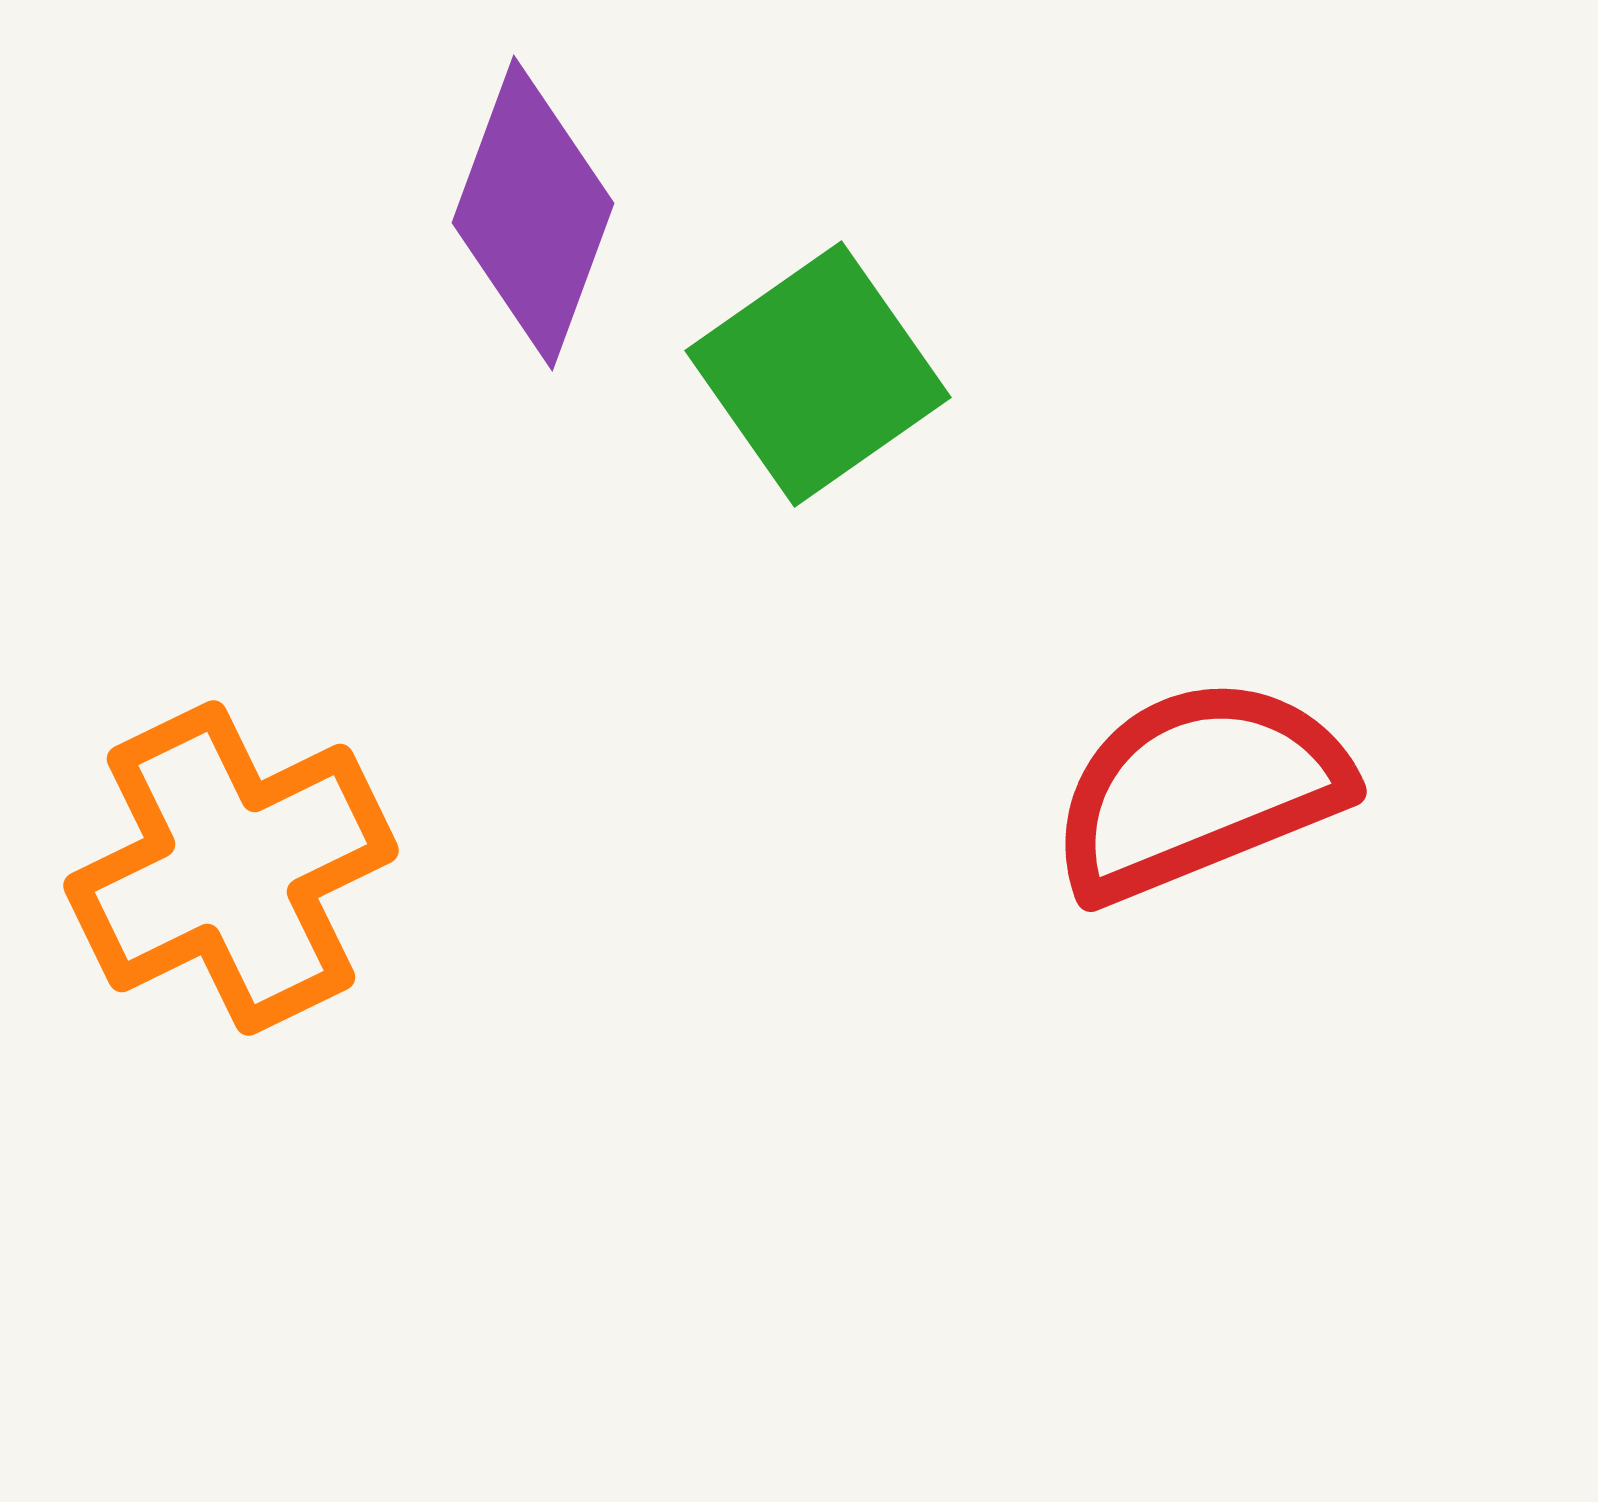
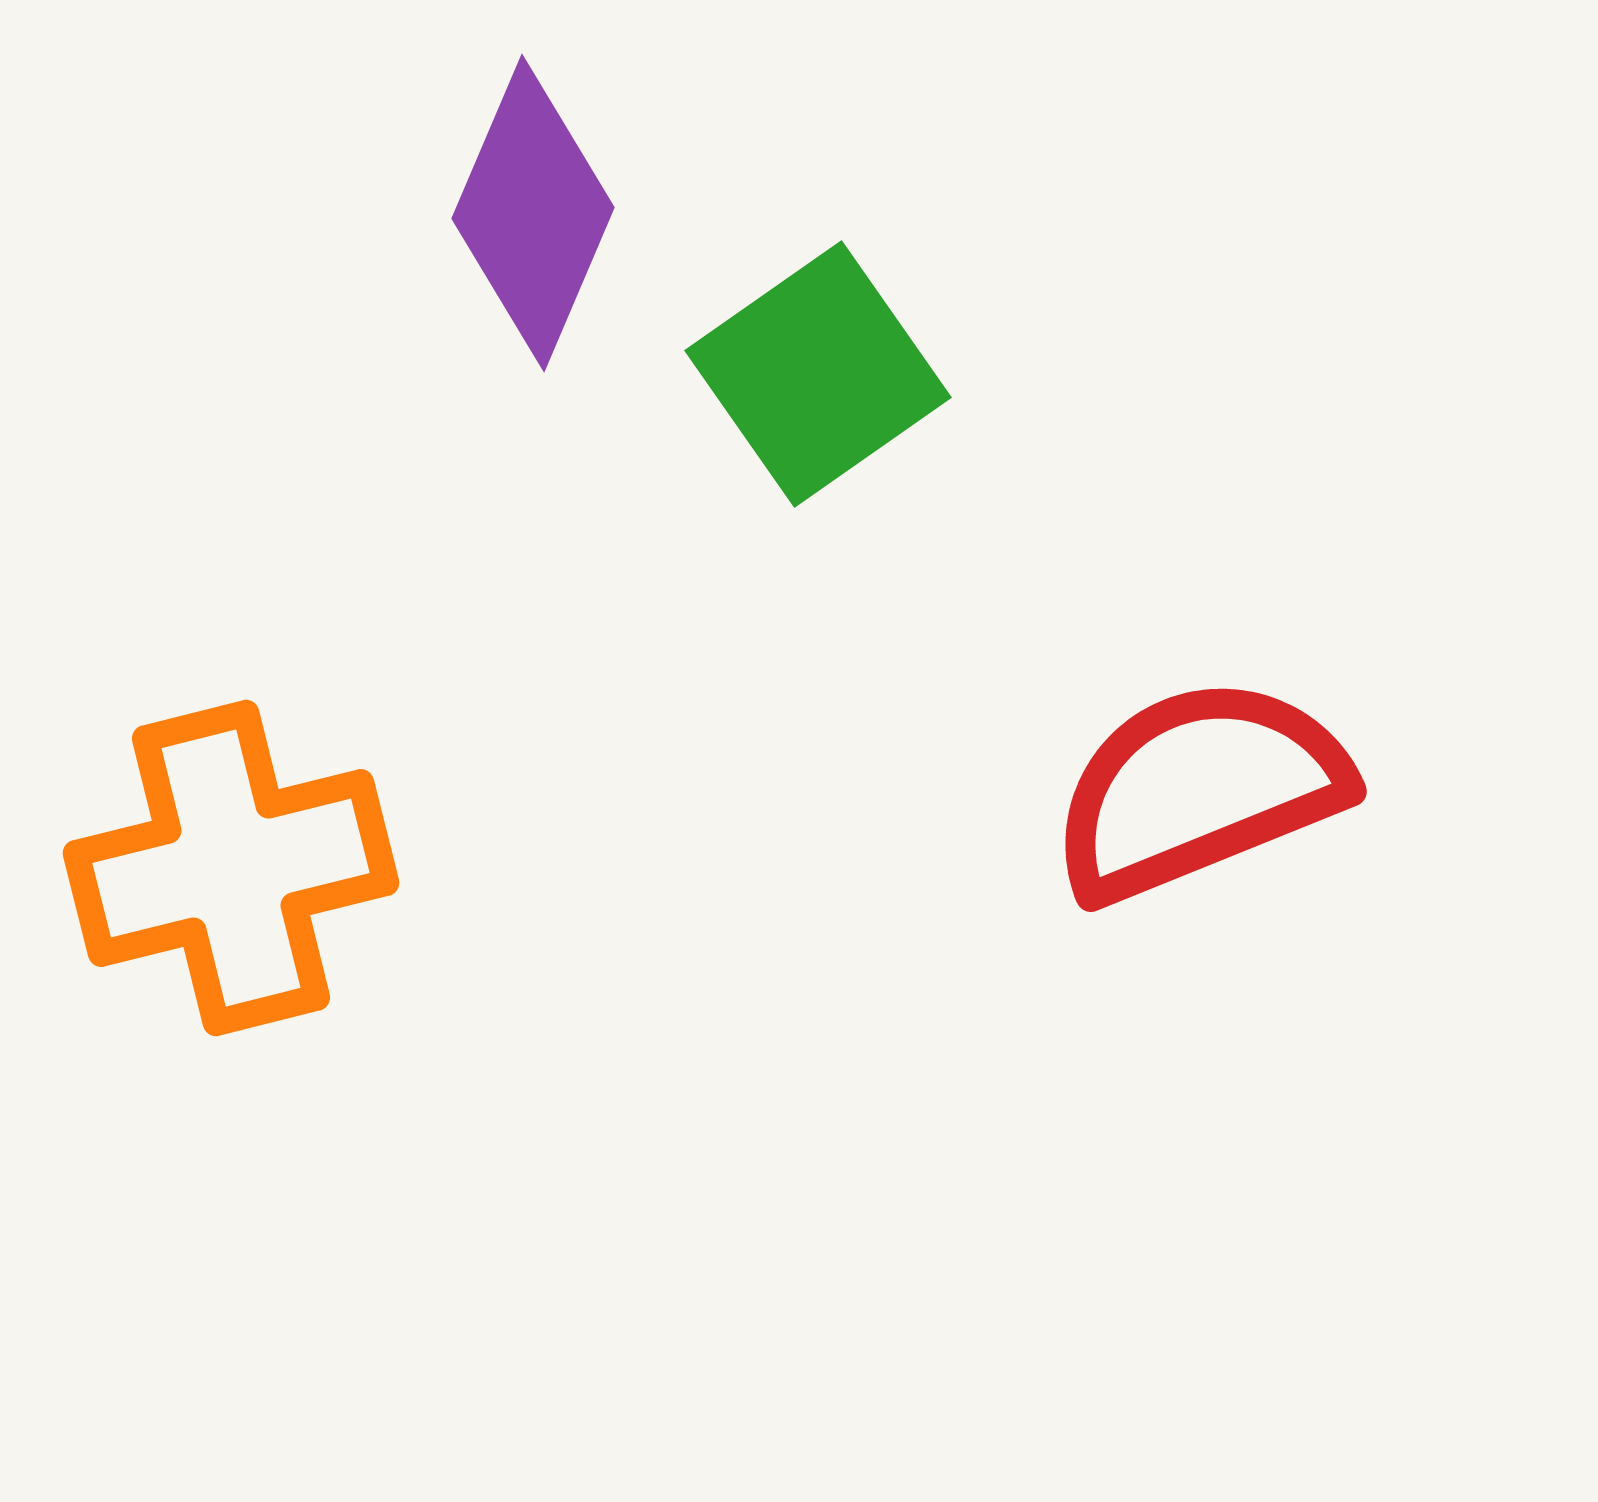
purple diamond: rotated 3 degrees clockwise
orange cross: rotated 12 degrees clockwise
